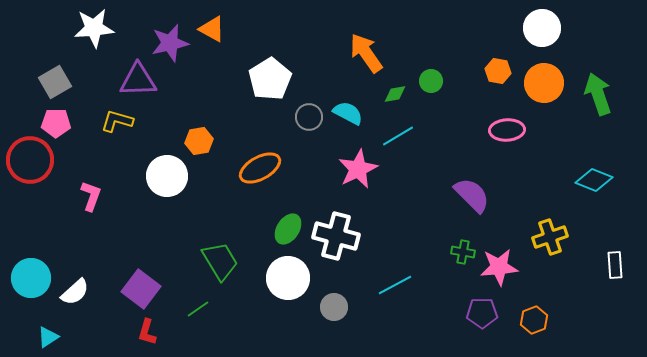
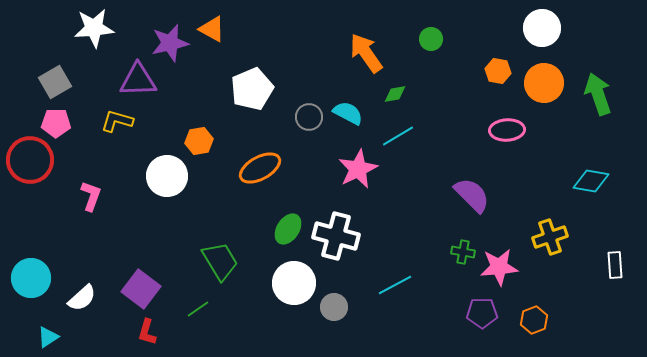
white pentagon at (270, 79): moved 18 px left, 10 px down; rotated 9 degrees clockwise
green circle at (431, 81): moved 42 px up
cyan diamond at (594, 180): moved 3 px left, 1 px down; rotated 12 degrees counterclockwise
white circle at (288, 278): moved 6 px right, 5 px down
white semicircle at (75, 292): moved 7 px right, 6 px down
